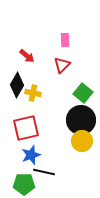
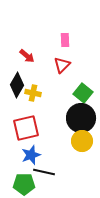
black circle: moved 2 px up
